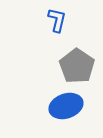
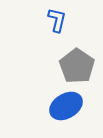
blue ellipse: rotated 12 degrees counterclockwise
